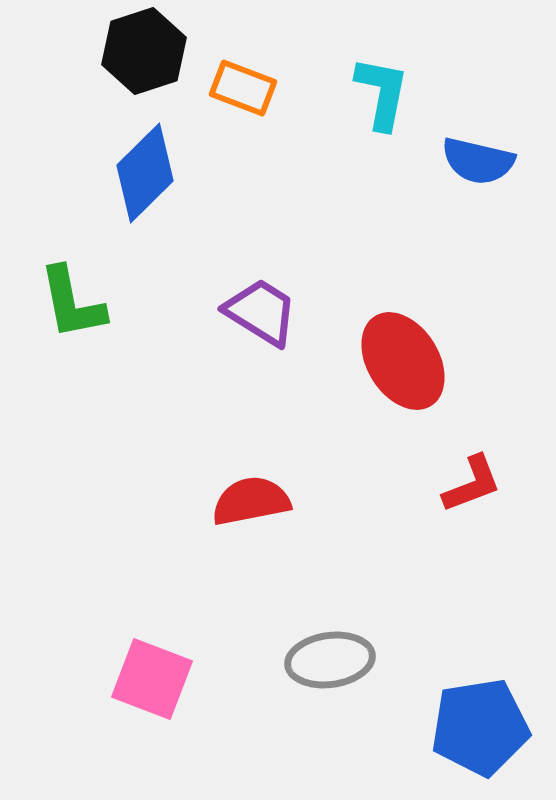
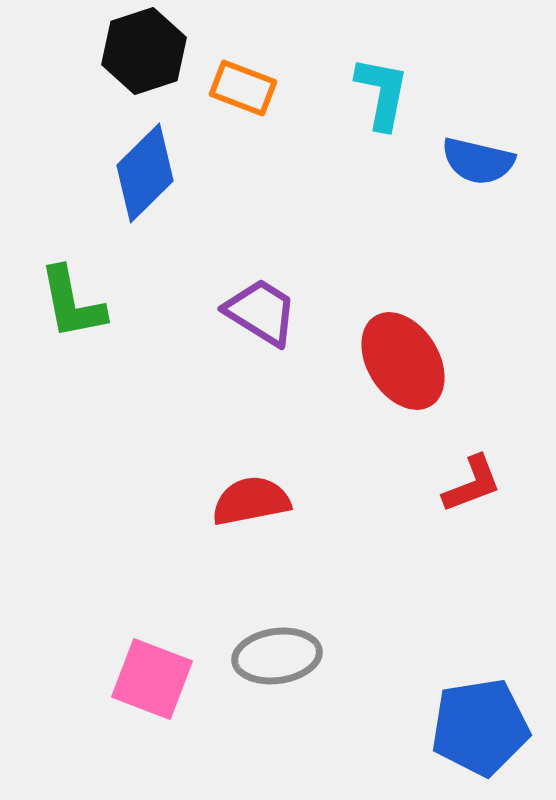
gray ellipse: moved 53 px left, 4 px up
